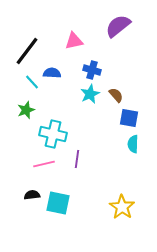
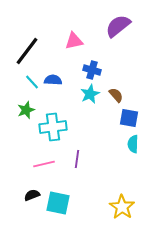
blue semicircle: moved 1 px right, 7 px down
cyan cross: moved 7 px up; rotated 20 degrees counterclockwise
black semicircle: rotated 14 degrees counterclockwise
